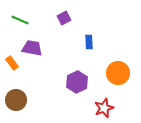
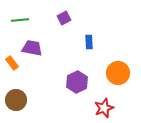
green line: rotated 30 degrees counterclockwise
